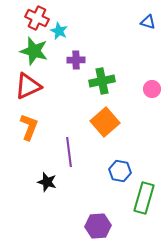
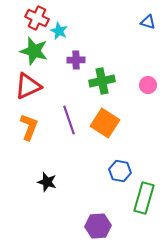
pink circle: moved 4 px left, 4 px up
orange square: moved 1 px down; rotated 16 degrees counterclockwise
purple line: moved 32 px up; rotated 12 degrees counterclockwise
